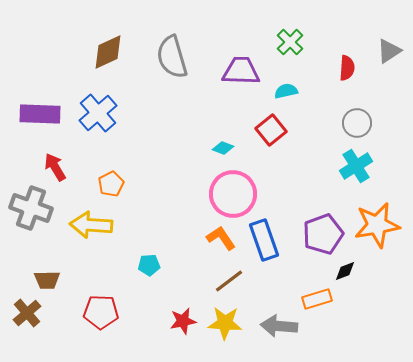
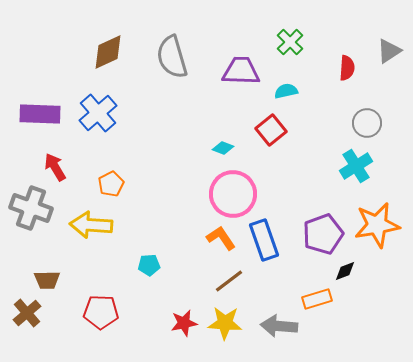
gray circle: moved 10 px right
red star: moved 1 px right, 2 px down
